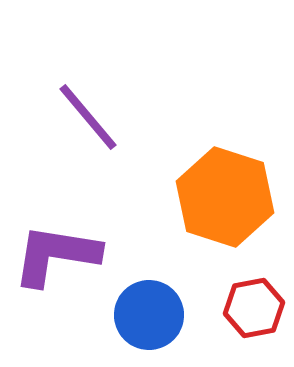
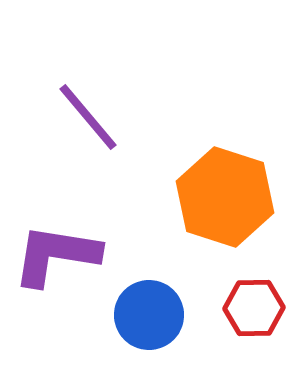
red hexagon: rotated 10 degrees clockwise
